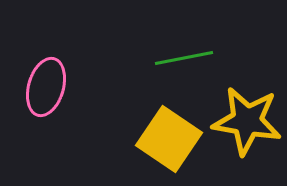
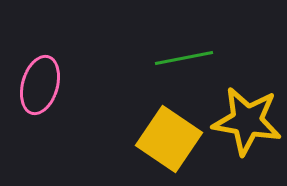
pink ellipse: moved 6 px left, 2 px up
